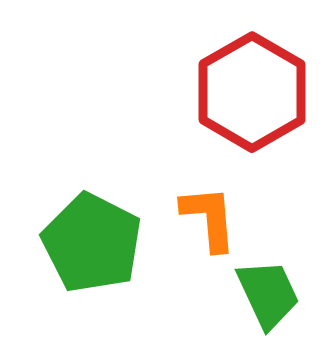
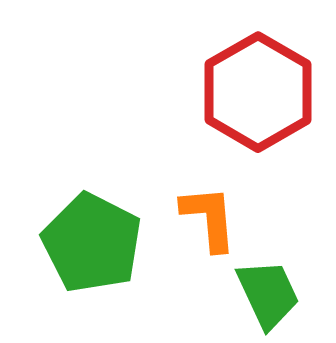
red hexagon: moved 6 px right
